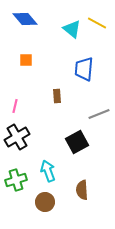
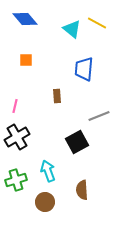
gray line: moved 2 px down
